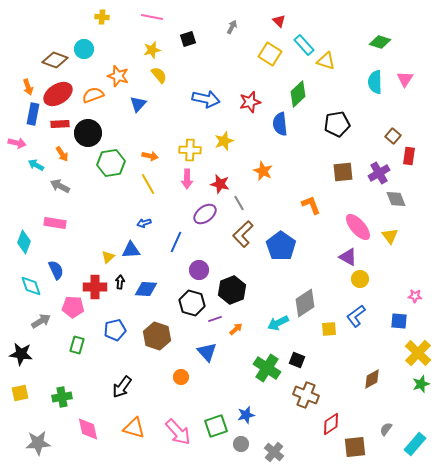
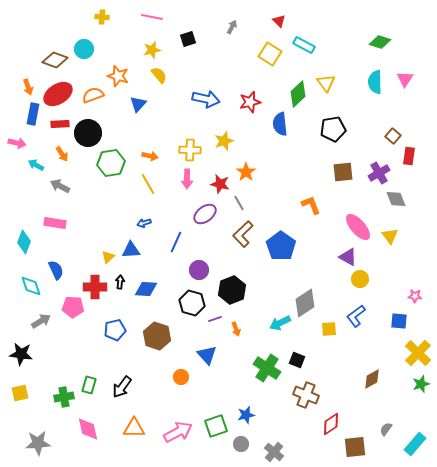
cyan rectangle at (304, 45): rotated 20 degrees counterclockwise
yellow triangle at (326, 61): moved 22 px down; rotated 36 degrees clockwise
black pentagon at (337, 124): moved 4 px left, 5 px down
orange star at (263, 171): moved 17 px left, 1 px down; rotated 12 degrees clockwise
cyan arrow at (278, 323): moved 2 px right
orange arrow at (236, 329): rotated 112 degrees clockwise
green rectangle at (77, 345): moved 12 px right, 40 px down
blue triangle at (207, 352): moved 3 px down
green cross at (62, 397): moved 2 px right
orange triangle at (134, 428): rotated 15 degrees counterclockwise
pink arrow at (178, 432): rotated 76 degrees counterclockwise
